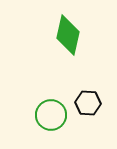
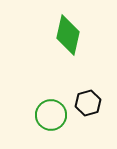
black hexagon: rotated 20 degrees counterclockwise
